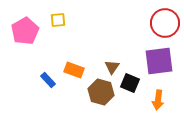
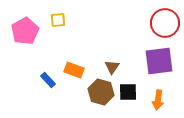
black square: moved 2 px left, 9 px down; rotated 24 degrees counterclockwise
